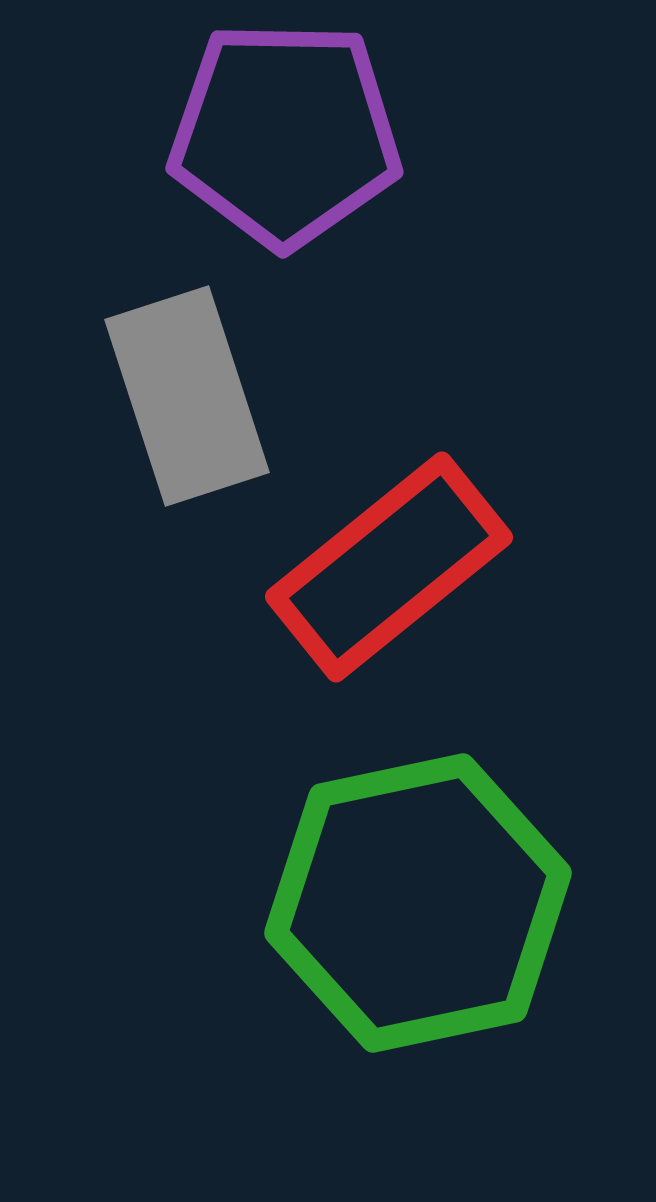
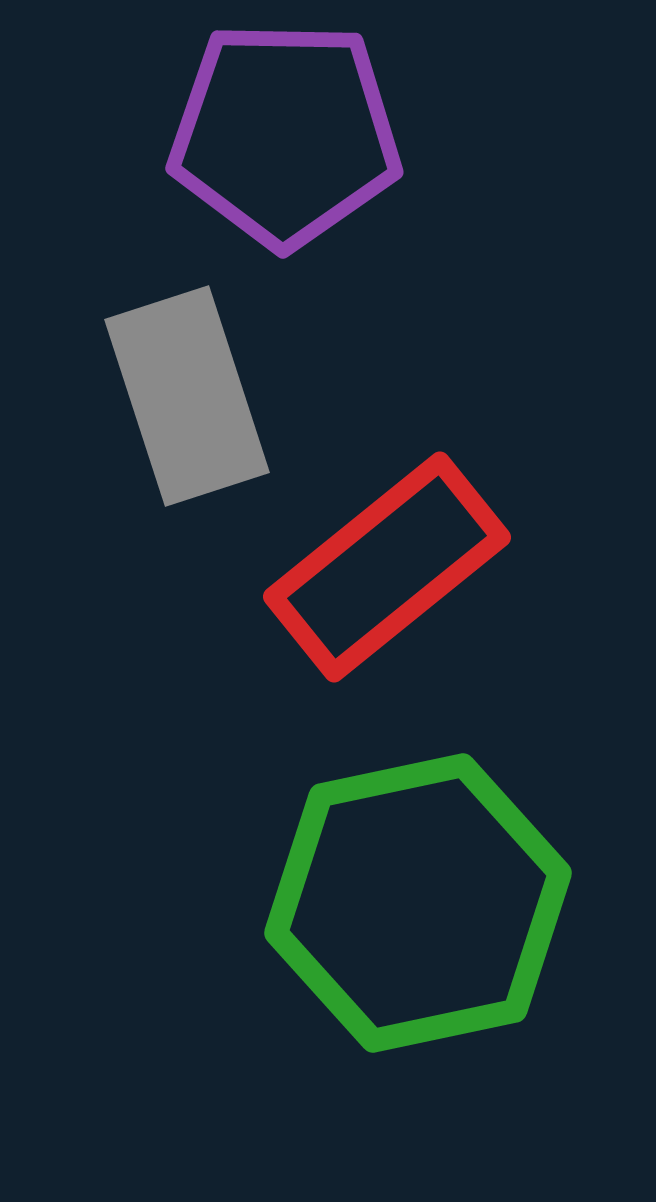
red rectangle: moved 2 px left
